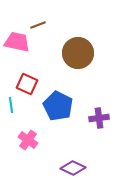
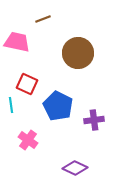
brown line: moved 5 px right, 6 px up
purple cross: moved 5 px left, 2 px down
purple diamond: moved 2 px right
